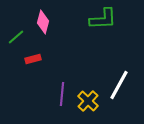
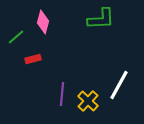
green L-shape: moved 2 px left
